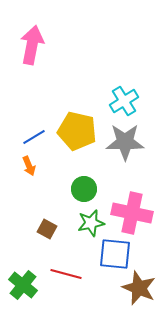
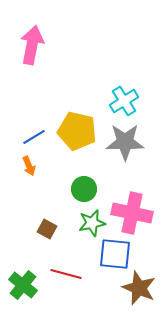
green star: moved 1 px right
